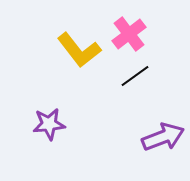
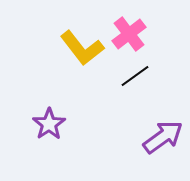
yellow L-shape: moved 3 px right, 2 px up
purple star: rotated 28 degrees counterclockwise
purple arrow: rotated 15 degrees counterclockwise
